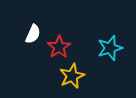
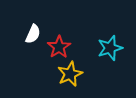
yellow star: moved 2 px left, 2 px up
